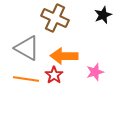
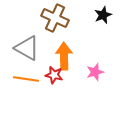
orange arrow: rotated 88 degrees clockwise
red star: rotated 24 degrees counterclockwise
